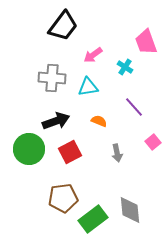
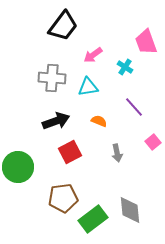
green circle: moved 11 px left, 18 px down
